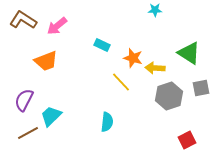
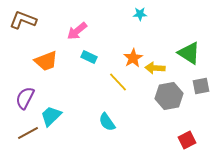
cyan star: moved 15 px left, 4 px down
brown L-shape: rotated 12 degrees counterclockwise
pink arrow: moved 20 px right, 5 px down
cyan rectangle: moved 13 px left, 12 px down
orange star: rotated 24 degrees clockwise
yellow line: moved 3 px left
gray square: moved 2 px up
gray hexagon: rotated 8 degrees clockwise
purple semicircle: moved 1 px right, 2 px up
cyan semicircle: rotated 138 degrees clockwise
